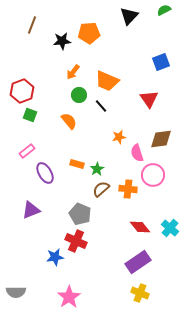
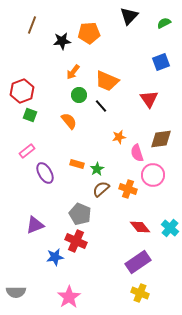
green semicircle: moved 13 px down
orange cross: rotated 12 degrees clockwise
purple triangle: moved 4 px right, 15 px down
